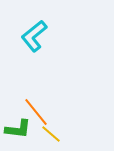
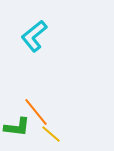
green L-shape: moved 1 px left, 2 px up
